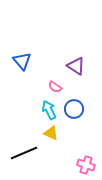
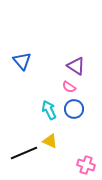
pink semicircle: moved 14 px right
yellow triangle: moved 1 px left, 8 px down
